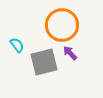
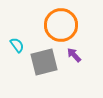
orange circle: moved 1 px left
purple arrow: moved 4 px right, 2 px down
